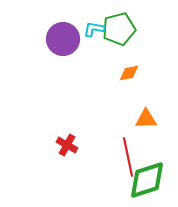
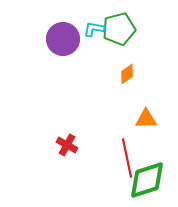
orange diamond: moved 2 px left, 1 px down; rotated 25 degrees counterclockwise
red line: moved 1 px left, 1 px down
